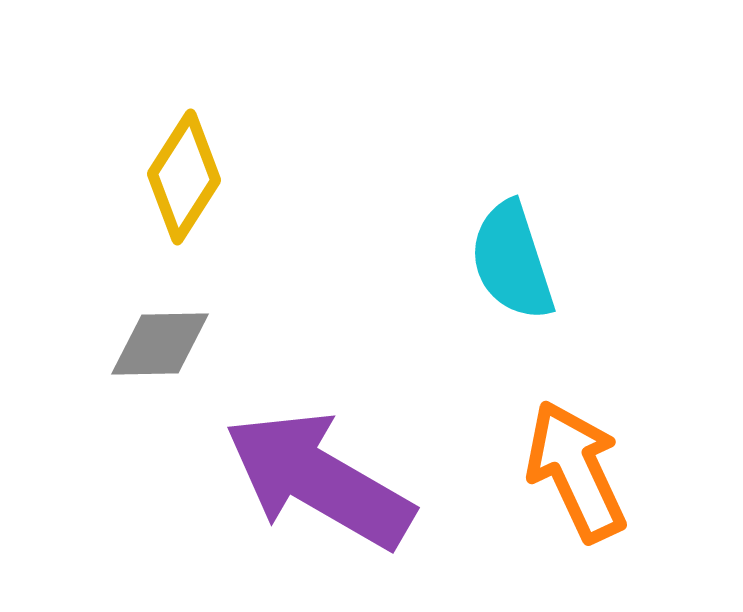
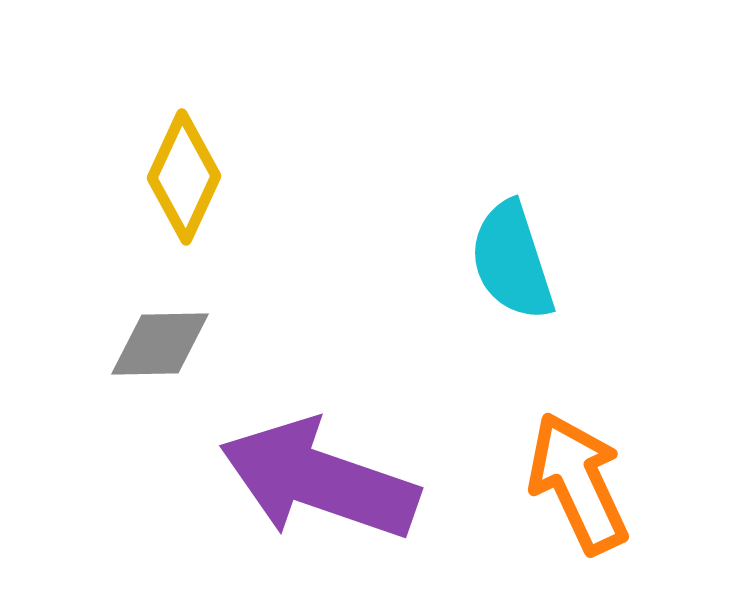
yellow diamond: rotated 8 degrees counterclockwise
orange arrow: moved 2 px right, 12 px down
purple arrow: rotated 11 degrees counterclockwise
